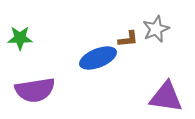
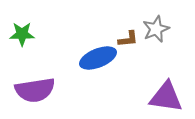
green star: moved 2 px right, 4 px up
